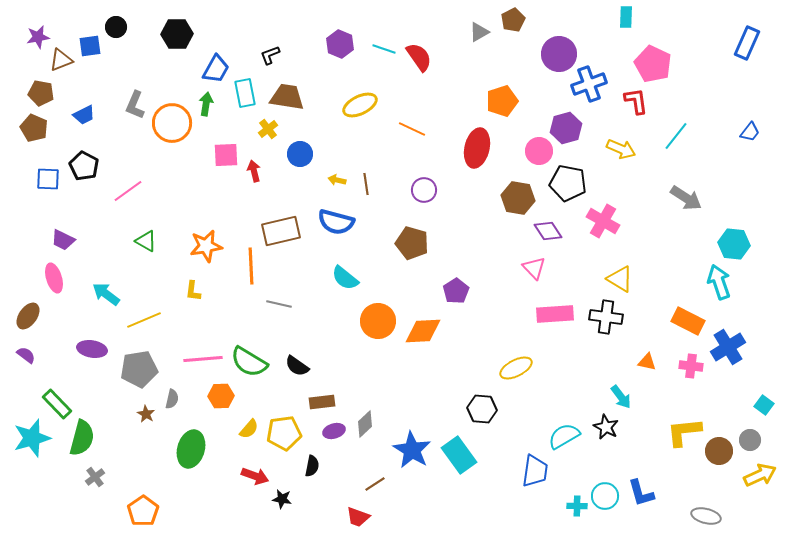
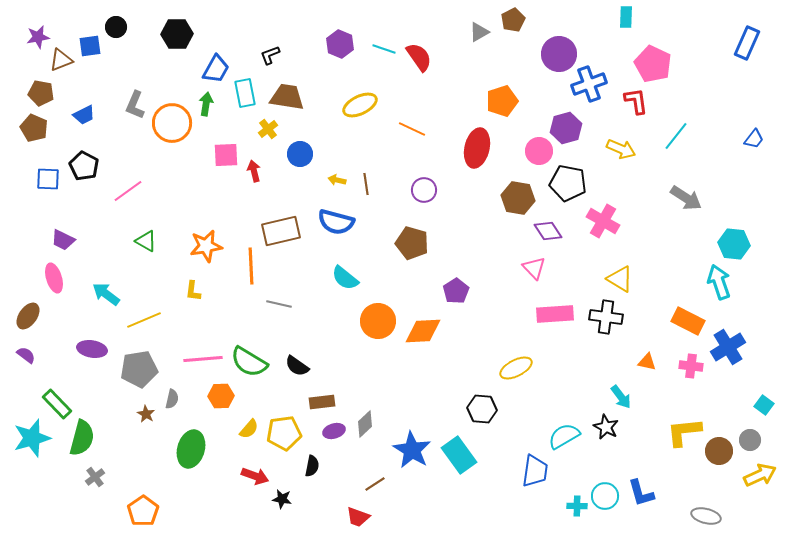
blue trapezoid at (750, 132): moved 4 px right, 7 px down
